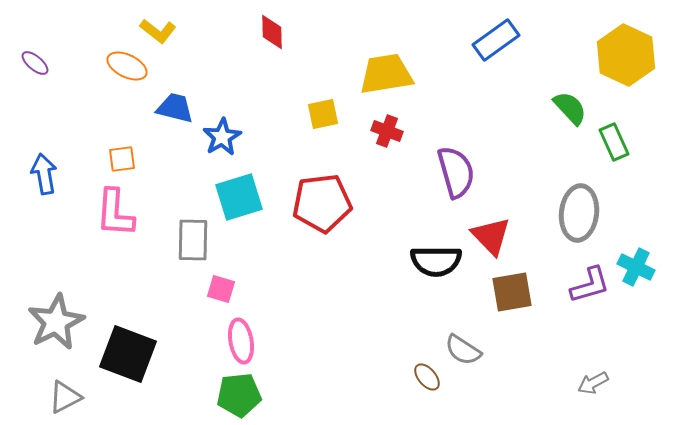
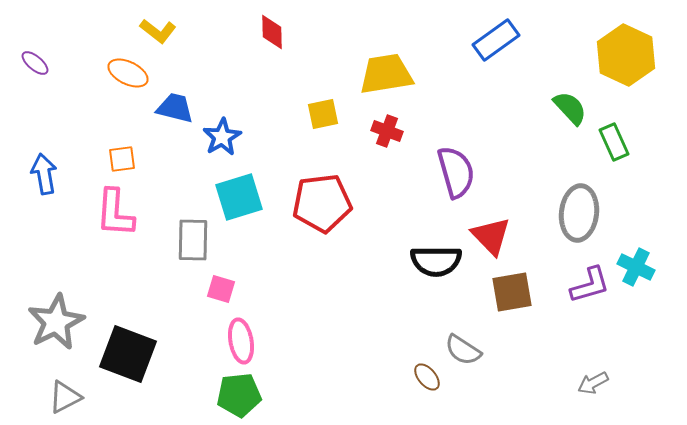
orange ellipse: moved 1 px right, 7 px down
